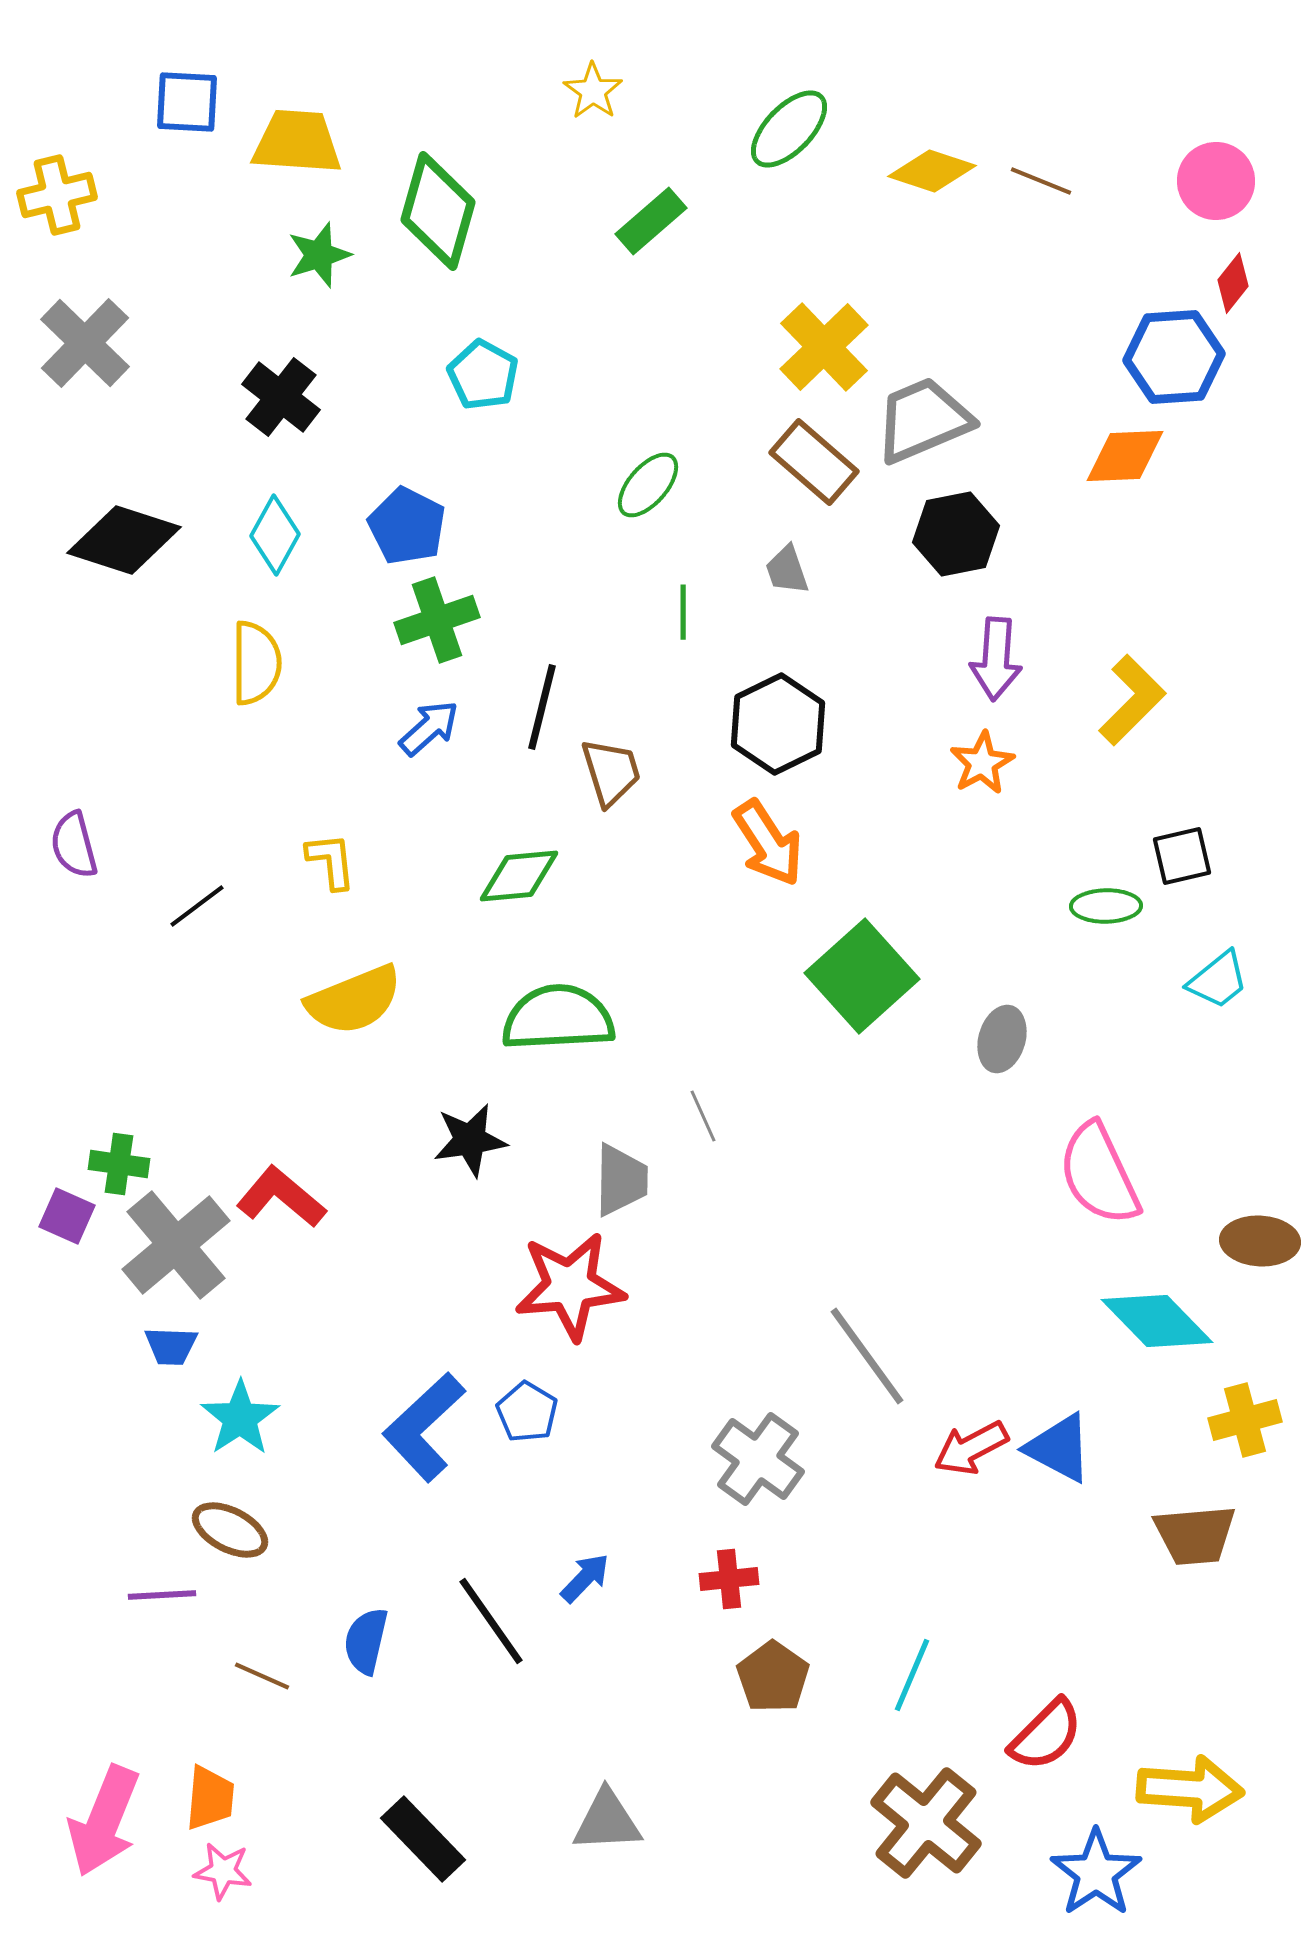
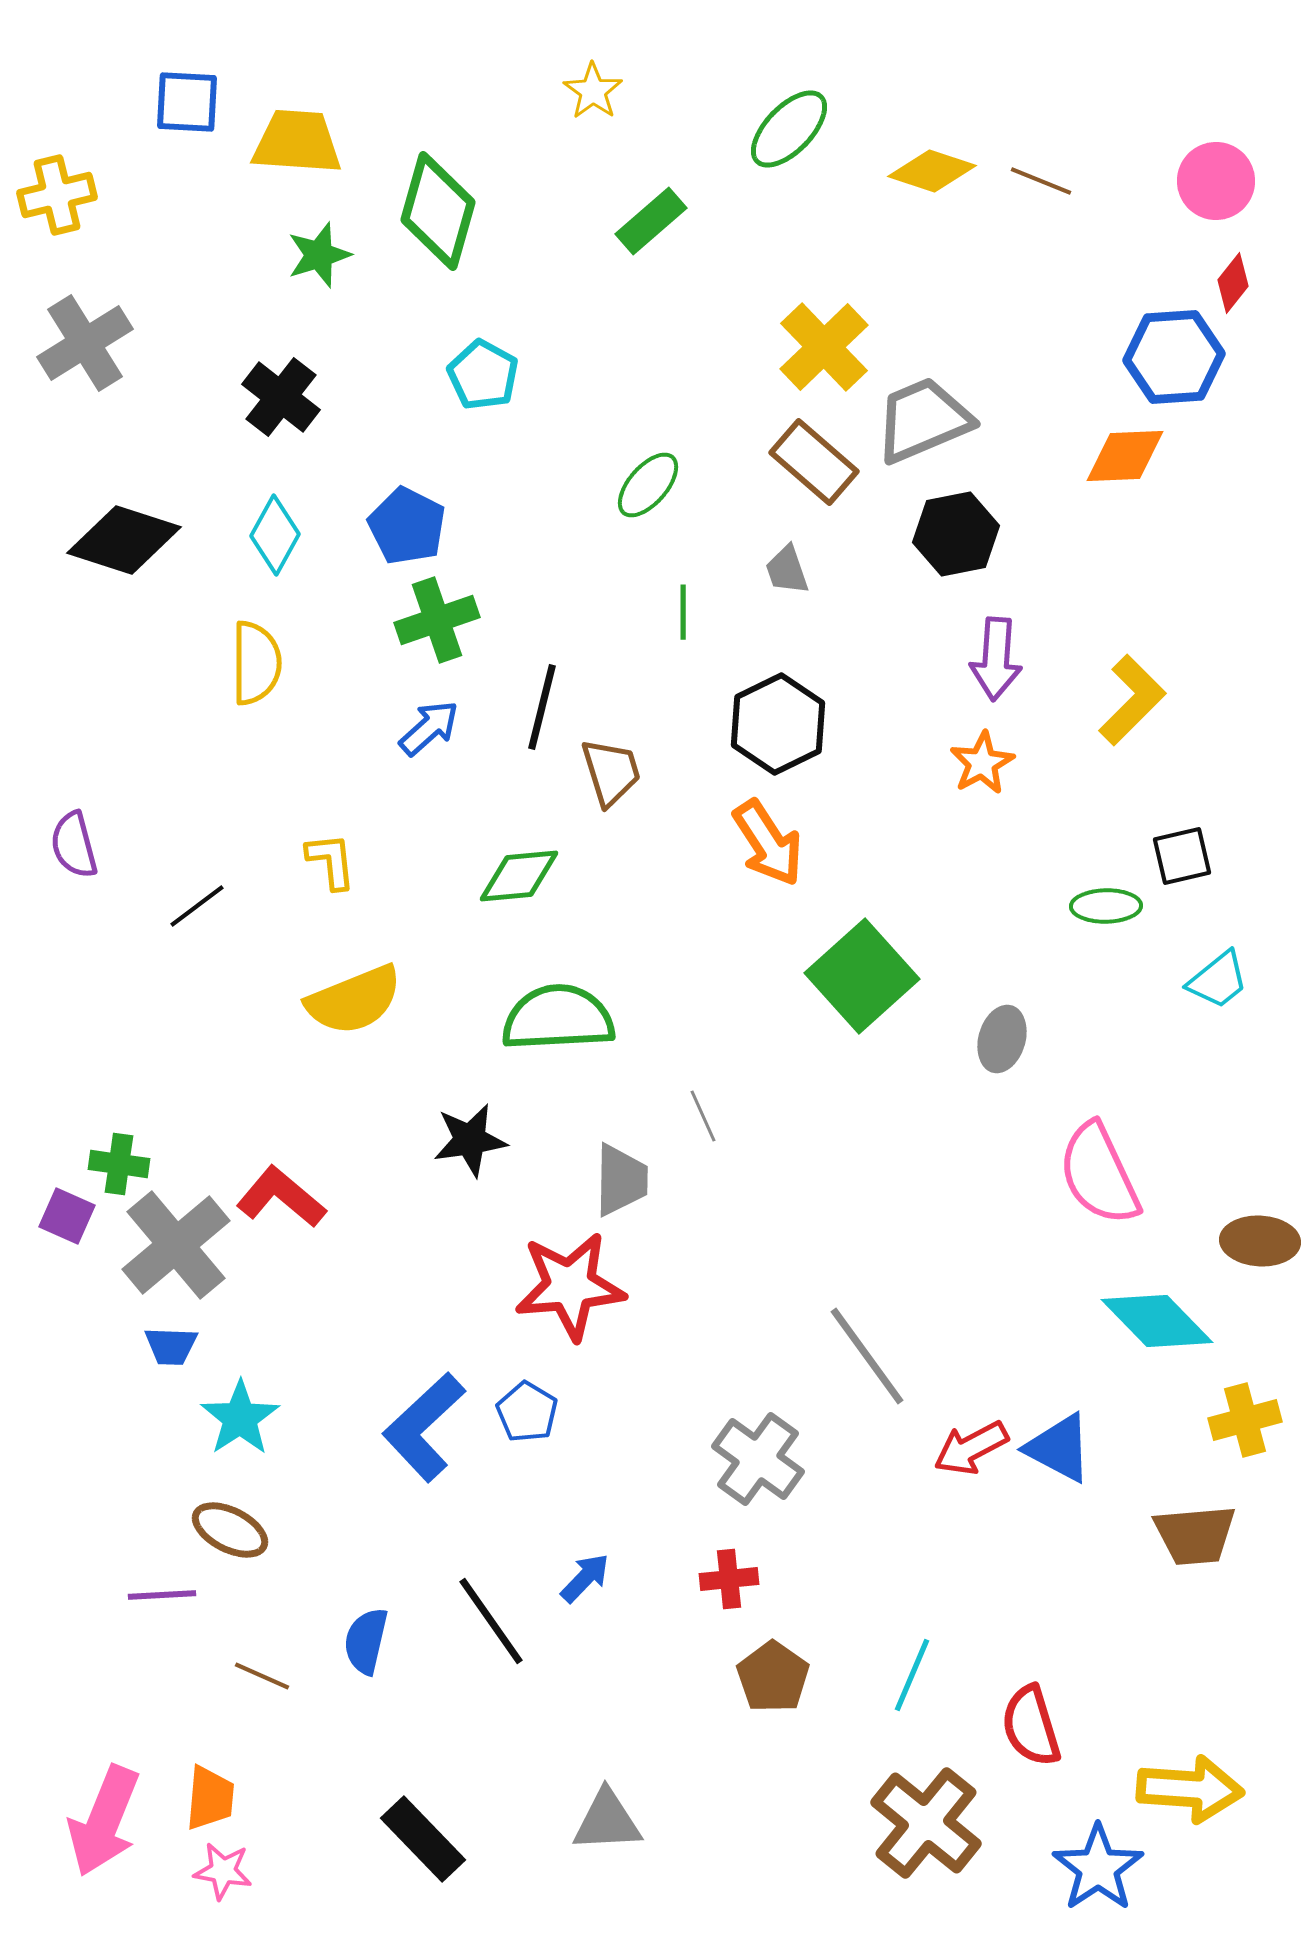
gray cross at (85, 343): rotated 14 degrees clockwise
red semicircle at (1046, 1735): moved 15 px left, 9 px up; rotated 118 degrees clockwise
blue star at (1096, 1873): moved 2 px right, 5 px up
